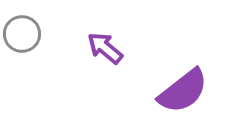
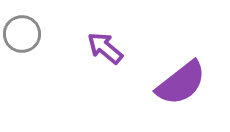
purple semicircle: moved 2 px left, 8 px up
